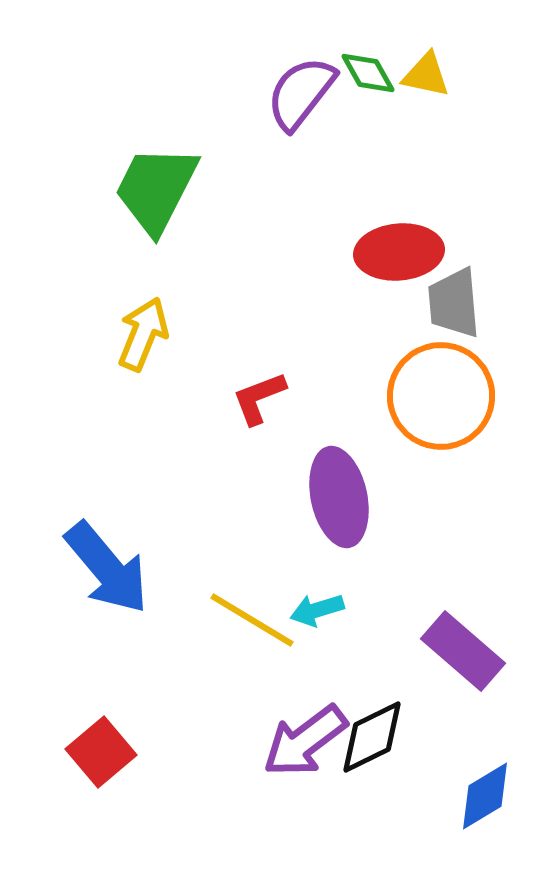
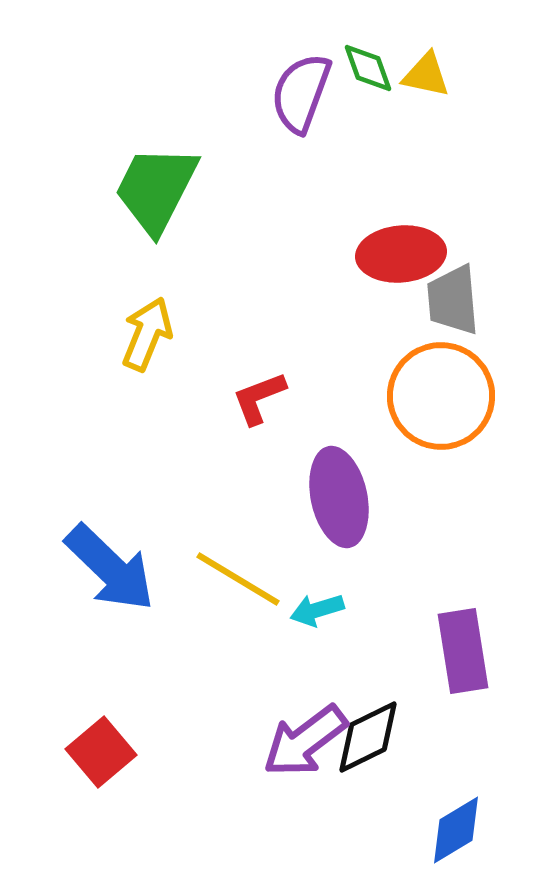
green diamond: moved 5 px up; rotated 10 degrees clockwise
purple semicircle: rotated 18 degrees counterclockwise
red ellipse: moved 2 px right, 2 px down
gray trapezoid: moved 1 px left, 3 px up
yellow arrow: moved 4 px right
blue arrow: moved 3 px right; rotated 6 degrees counterclockwise
yellow line: moved 14 px left, 41 px up
purple rectangle: rotated 40 degrees clockwise
black diamond: moved 4 px left
blue diamond: moved 29 px left, 34 px down
